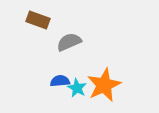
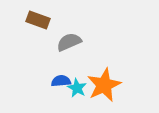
blue semicircle: moved 1 px right
